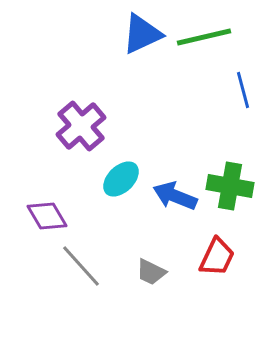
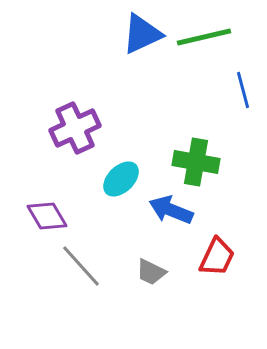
purple cross: moved 6 px left, 2 px down; rotated 15 degrees clockwise
green cross: moved 34 px left, 24 px up
blue arrow: moved 4 px left, 14 px down
